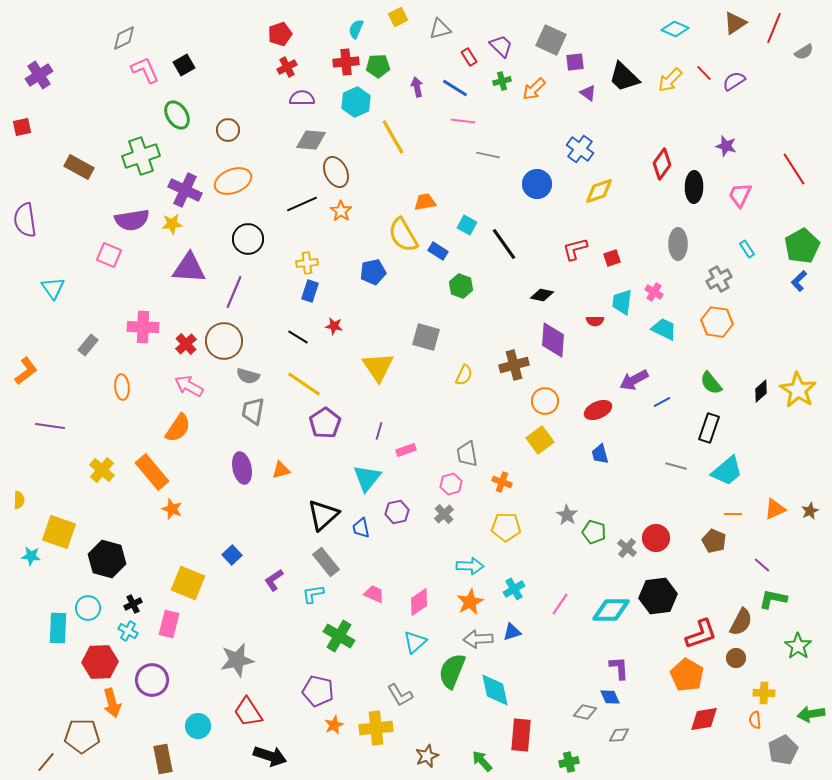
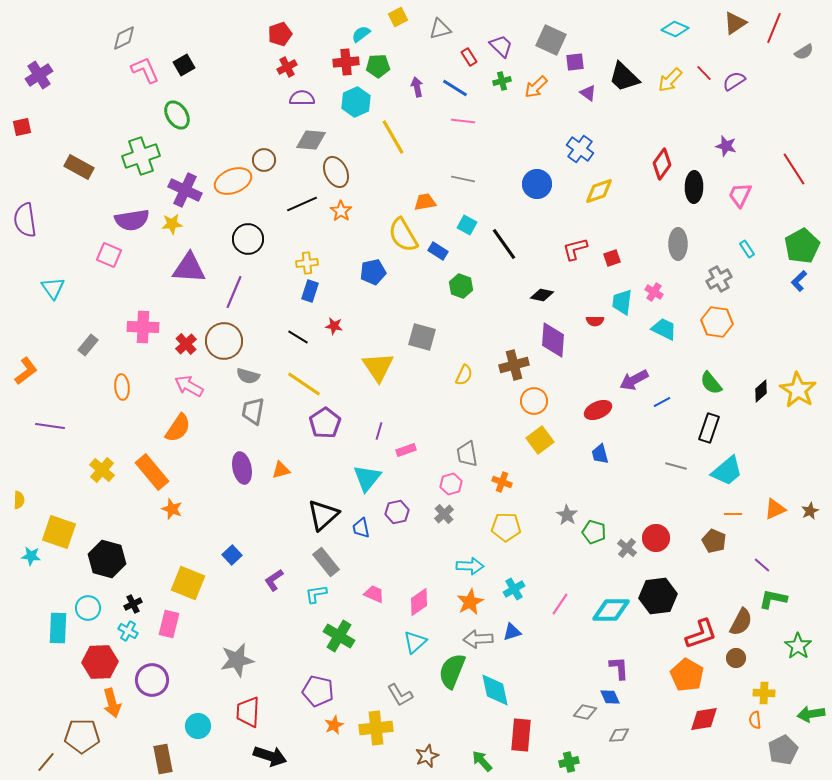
cyan semicircle at (356, 29): moved 5 px right, 5 px down; rotated 30 degrees clockwise
orange arrow at (534, 89): moved 2 px right, 2 px up
brown circle at (228, 130): moved 36 px right, 30 px down
gray line at (488, 155): moved 25 px left, 24 px down
gray square at (426, 337): moved 4 px left
orange circle at (545, 401): moved 11 px left
cyan L-shape at (313, 594): moved 3 px right
red trapezoid at (248, 712): rotated 36 degrees clockwise
